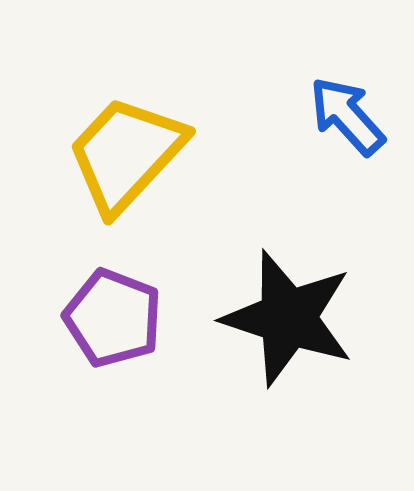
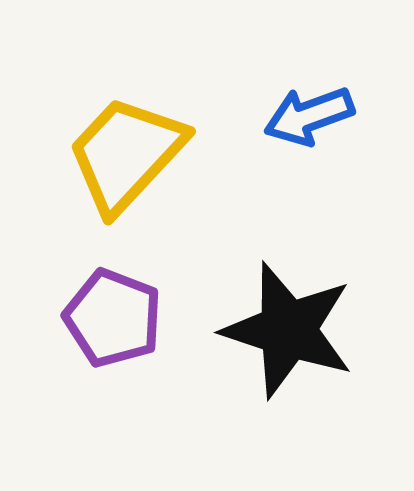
blue arrow: moved 38 px left; rotated 68 degrees counterclockwise
black star: moved 12 px down
